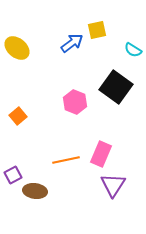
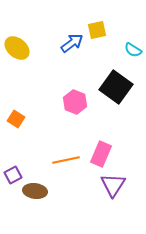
orange square: moved 2 px left, 3 px down; rotated 18 degrees counterclockwise
